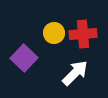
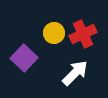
red cross: rotated 20 degrees counterclockwise
